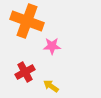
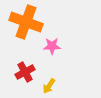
orange cross: moved 1 px left, 1 px down
yellow arrow: moved 2 px left; rotated 91 degrees counterclockwise
